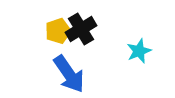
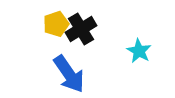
yellow pentagon: moved 2 px left, 7 px up
cyan star: rotated 20 degrees counterclockwise
